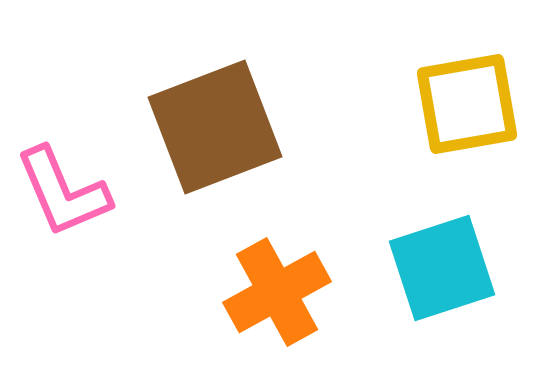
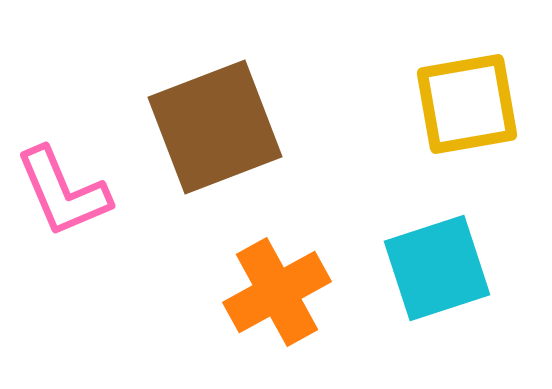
cyan square: moved 5 px left
